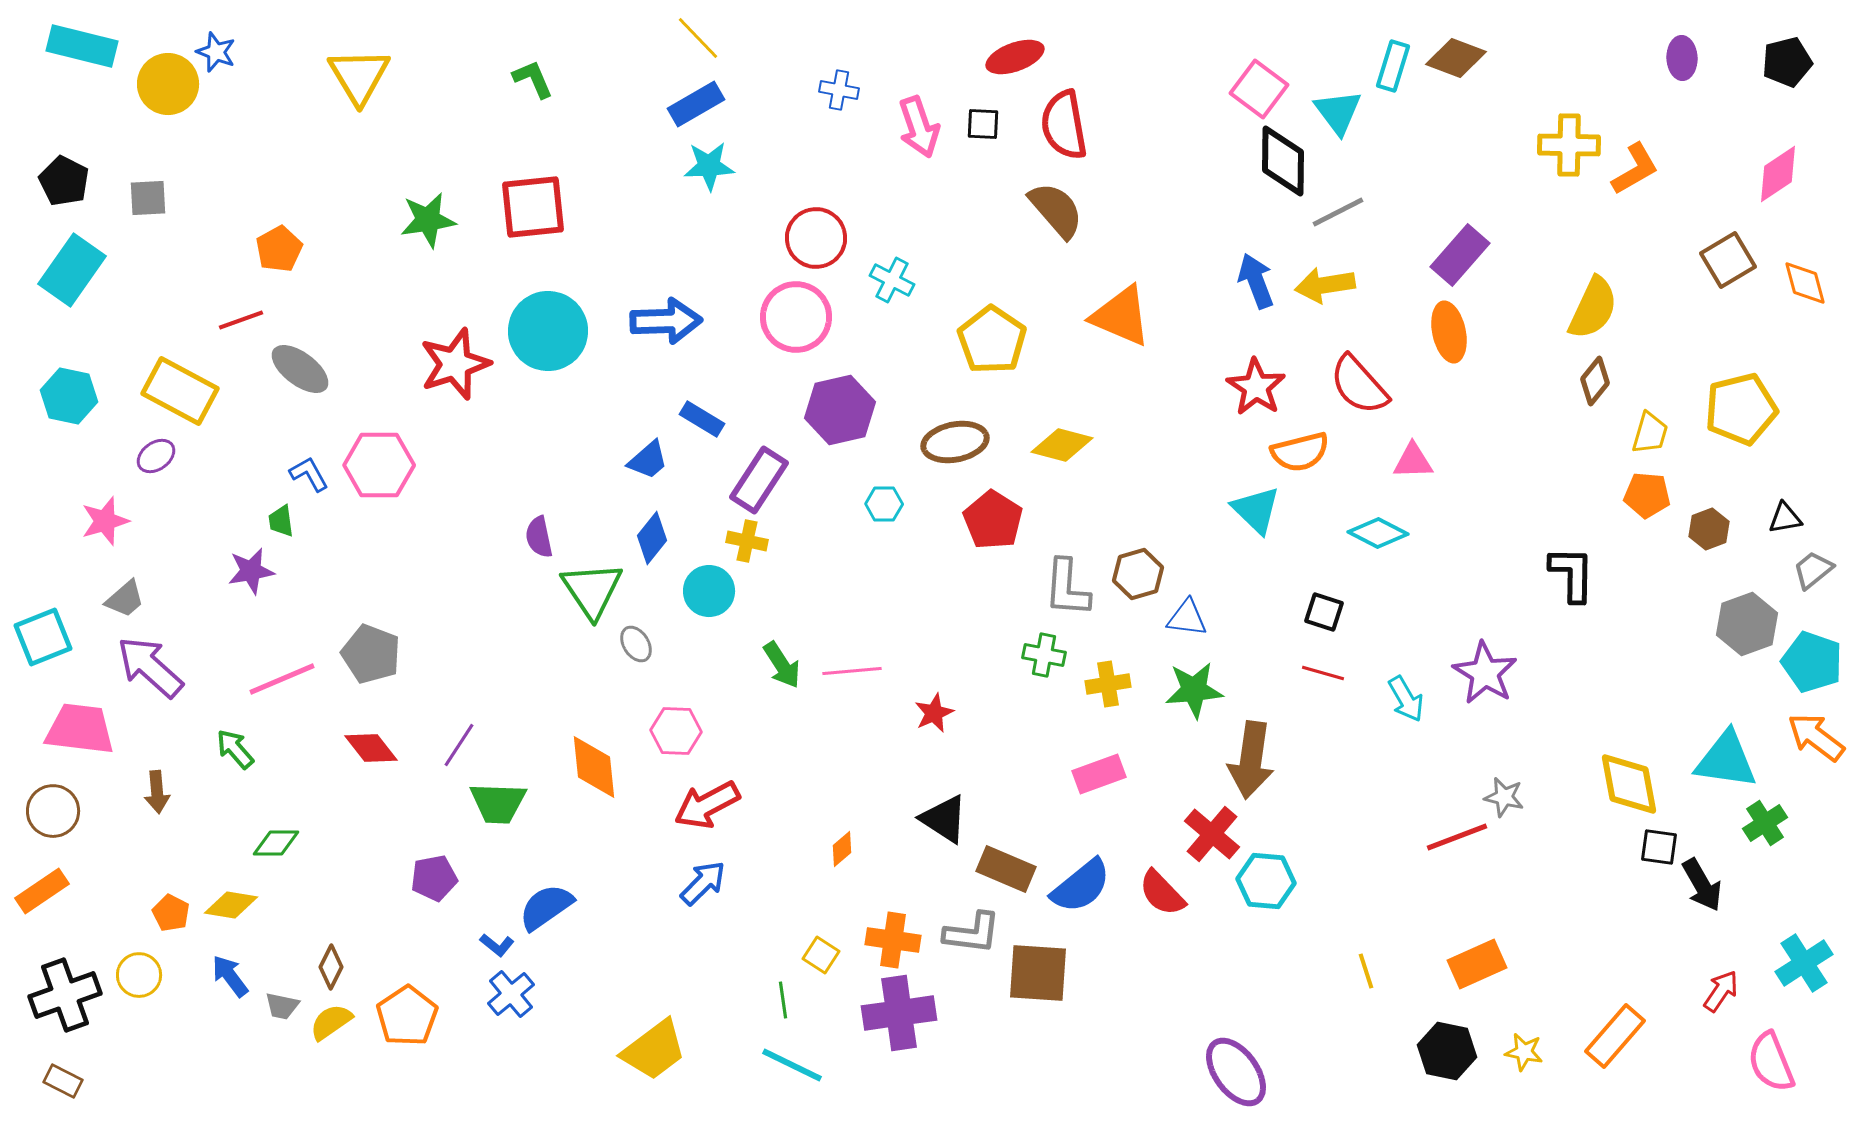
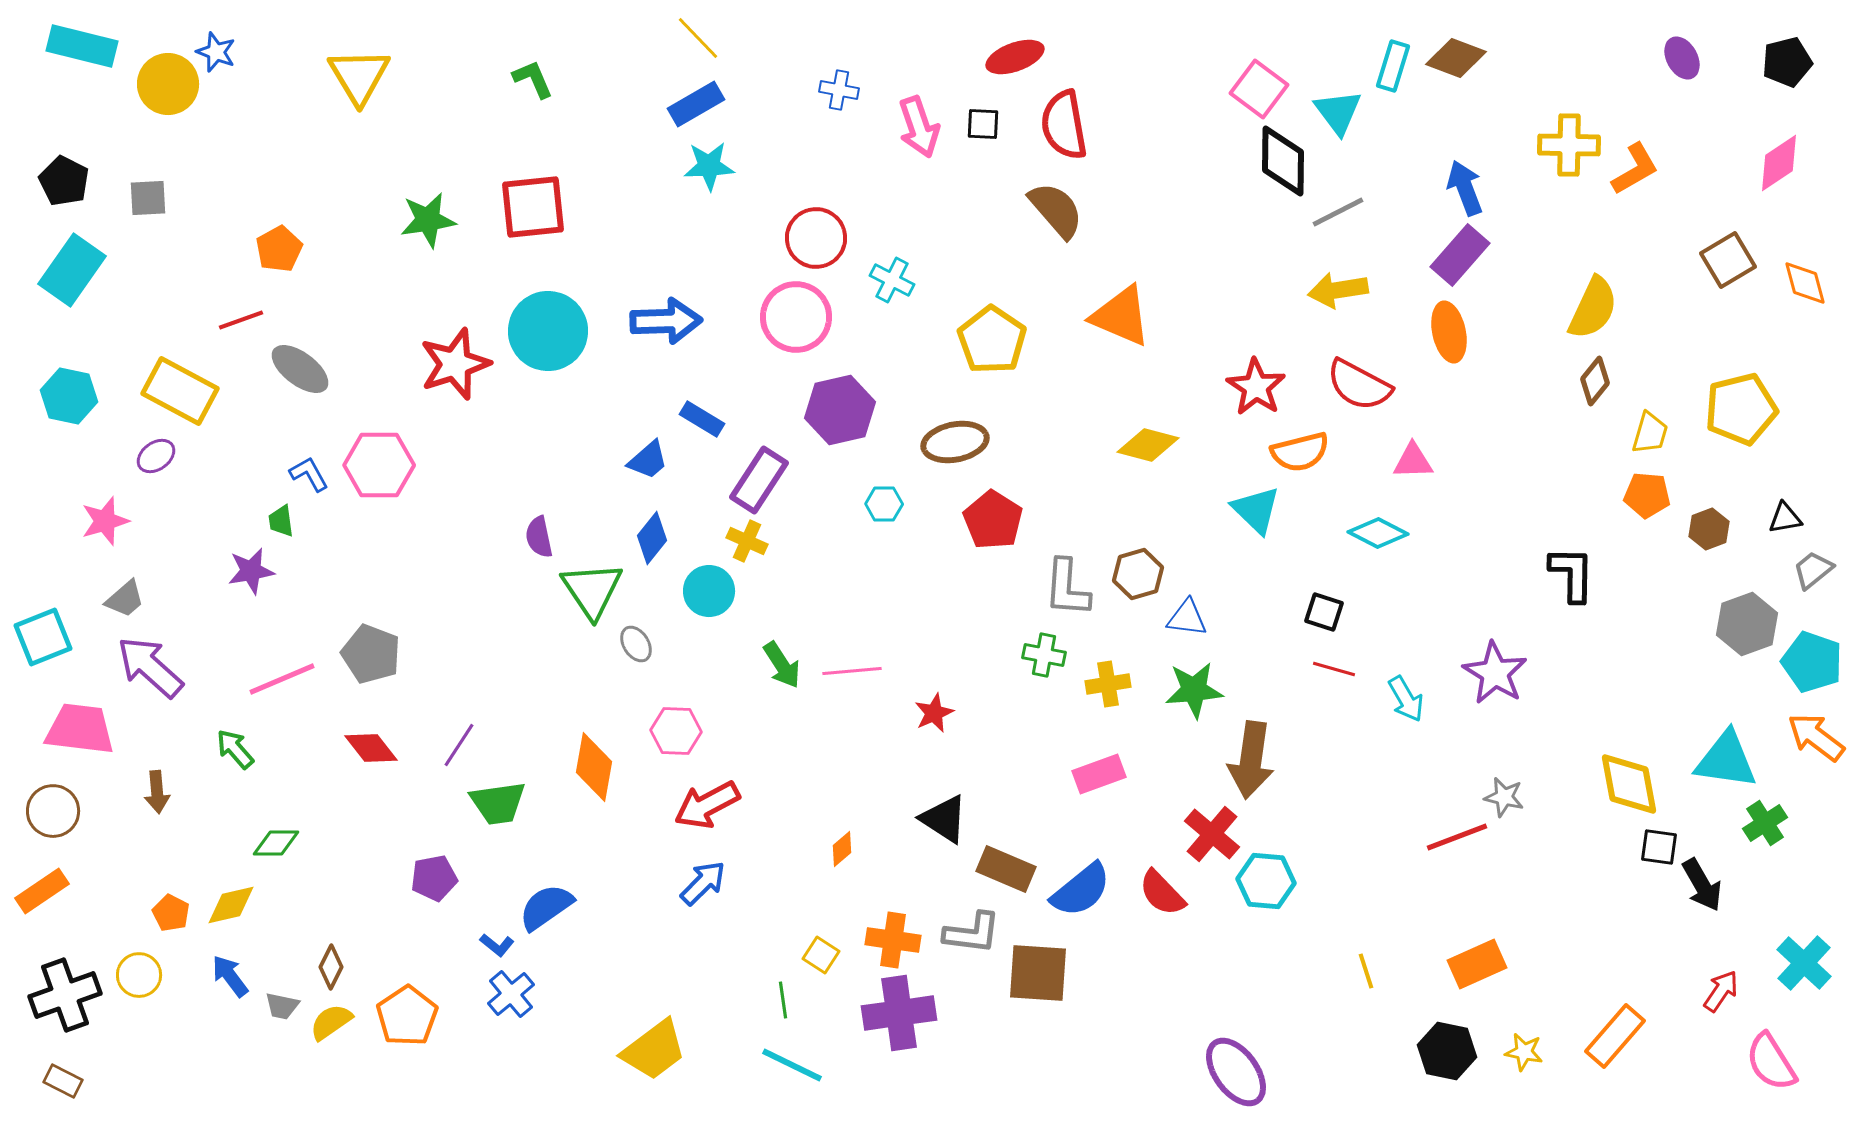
purple ellipse at (1682, 58): rotated 27 degrees counterclockwise
pink diamond at (1778, 174): moved 1 px right, 11 px up
blue arrow at (1256, 281): moved 209 px right, 93 px up
yellow arrow at (1325, 285): moved 13 px right, 5 px down
red semicircle at (1359, 385): rotated 20 degrees counterclockwise
yellow diamond at (1062, 445): moved 86 px right
yellow cross at (747, 541): rotated 12 degrees clockwise
red line at (1323, 673): moved 11 px right, 4 px up
purple star at (1485, 673): moved 10 px right
orange diamond at (594, 767): rotated 16 degrees clockwise
green trapezoid at (498, 803): rotated 10 degrees counterclockwise
blue semicircle at (1081, 886): moved 4 px down
yellow diamond at (231, 905): rotated 22 degrees counterclockwise
cyan cross at (1804, 963): rotated 14 degrees counterclockwise
pink semicircle at (1771, 1062): rotated 10 degrees counterclockwise
